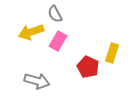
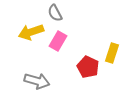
gray semicircle: moved 1 px up
